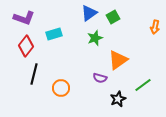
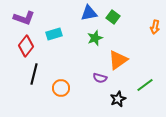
blue triangle: rotated 24 degrees clockwise
green square: rotated 24 degrees counterclockwise
green line: moved 2 px right
